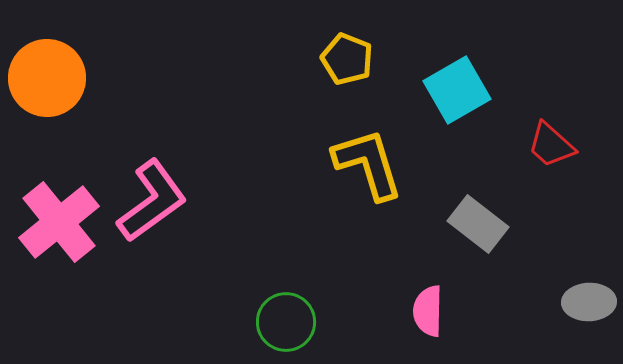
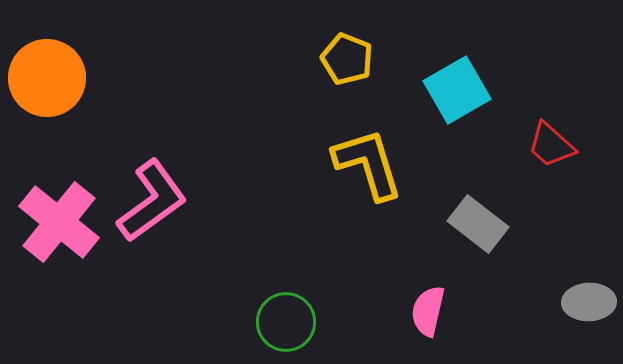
pink cross: rotated 12 degrees counterclockwise
pink semicircle: rotated 12 degrees clockwise
